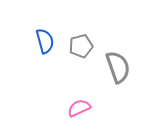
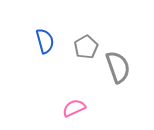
gray pentagon: moved 5 px right, 1 px down; rotated 15 degrees counterclockwise
pink semicircle: moved 5 px left
